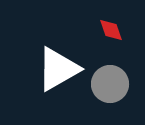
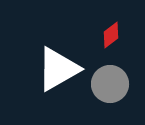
red diamond: moved 5 px down; rotated 72 degrees clockwise
